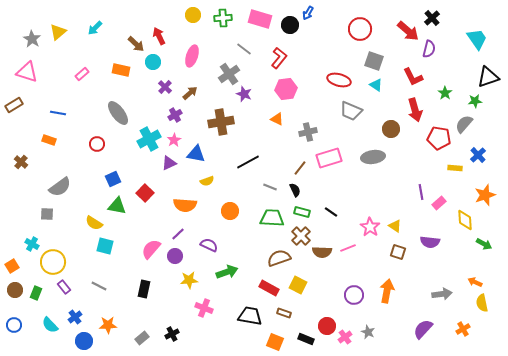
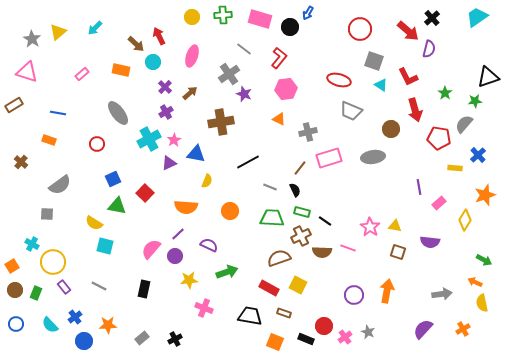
yellow circle at (193, 15): moved 1 px left, 2 px down
green cross at (223, 18): moved 3 px up
black circle at (290, 25): moved 2 px down
cyan trapezoid at (477, 39): moved 22 px up; rotated 90 degrees counterclockwise
red L-shape at (413, 77): moved 5 px left
cyan triangle at (376, 85): moved 5 px right
purple cross at (175, 115): moved 9 px left, 3 px up
orange triangle at (277, 119): moved 2 px right
yellow semicircle at (207, 181): rotated 48 degrees counterclockwise
gray semicircle at (60, 187): moved 2 px up
purple line at (421, 192): moved 2 px left, 5 px up
orange semicircle at (185, 205): moved 1 px right, 2 px down
black line at (331, 212): moved 6 px left, 9 px down
yellow diamond at (465, 220): rotated 35 degrees clockwise
yellow triangle at (395, 226): rotated 24 degrees counterclockwise
brown cross at (301, 236): rotated 18 degrees clockwise
green arrow at (484, 244): moved 16 px down
pink line at (348, 248): rotated 42 degrees clockwise
blue circle at (14, 325): moved 2 px right, 1 px up
red circle at (327, 326): moved 3 px left
black cross at (172, 334): moved 3 px right, 5 px down
